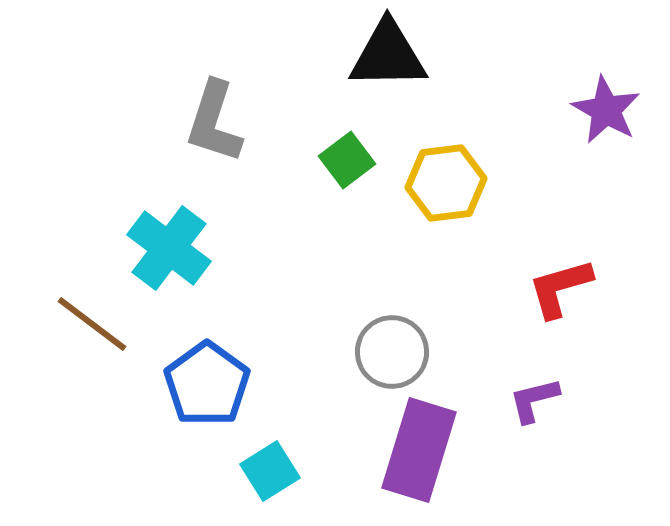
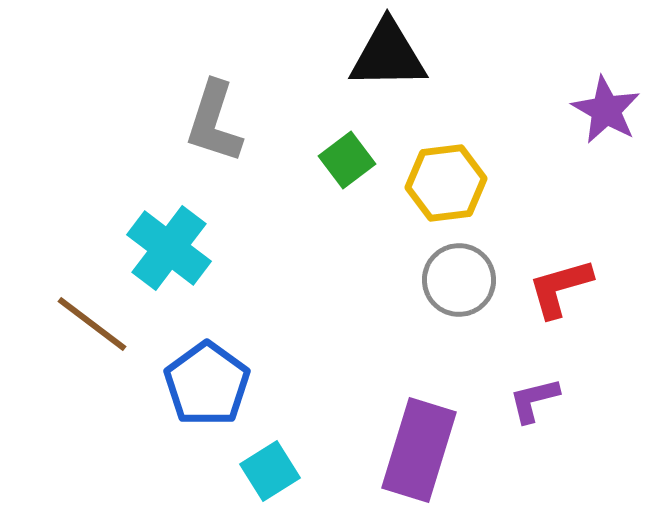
gray circle: moved 67 px right, 72 px up
